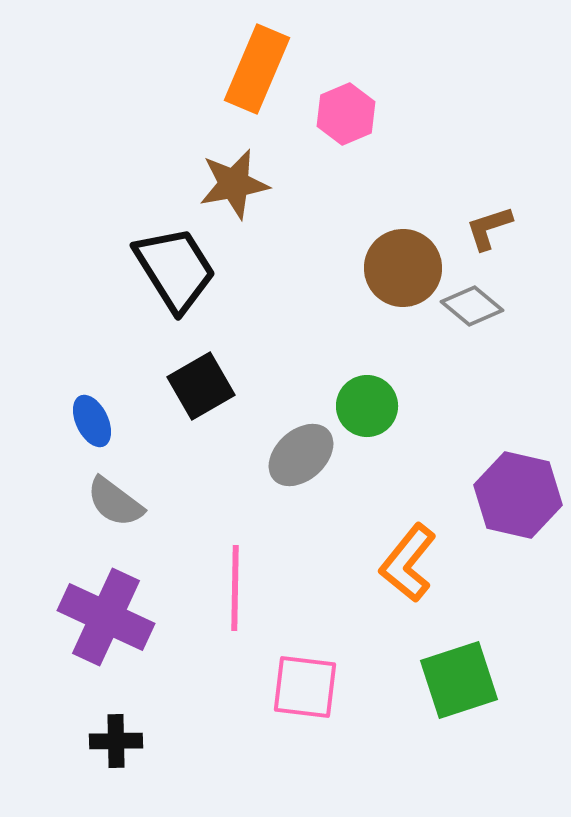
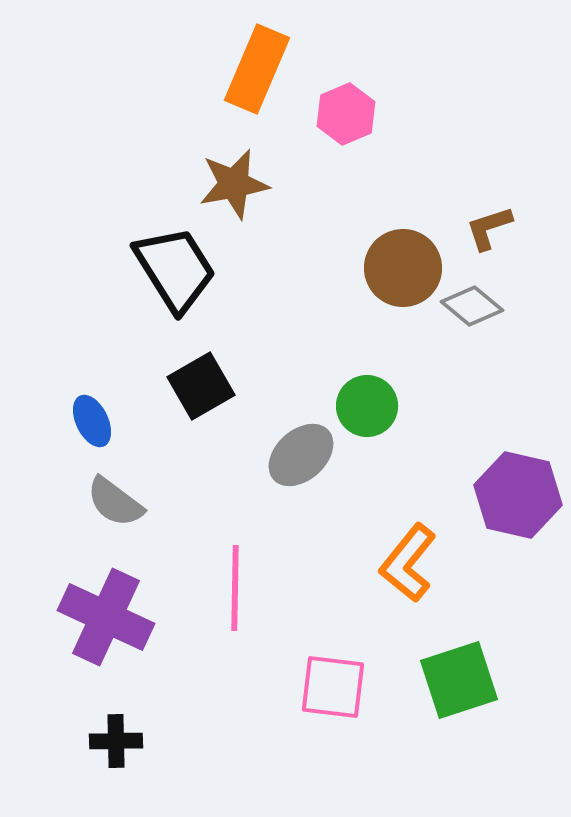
pink square: moved 28 px right
